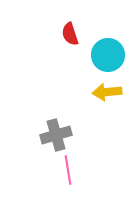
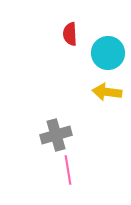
red semicircle: rotated 15 degrees clockwise
cyan circle: moved 2 px up
yellow arrow: rotated 12 degrees clockwise
